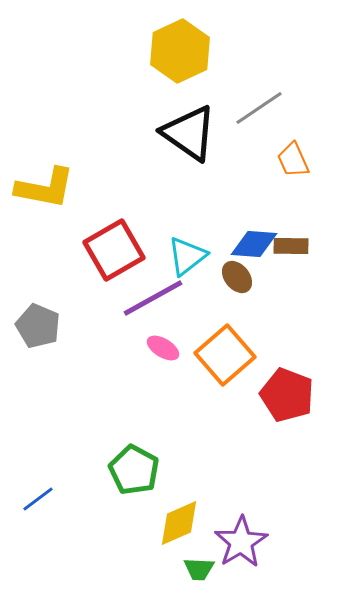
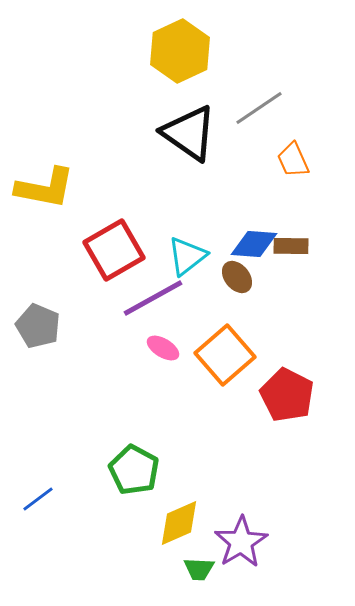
red pentagon: rotated 6 degrees clockwise
